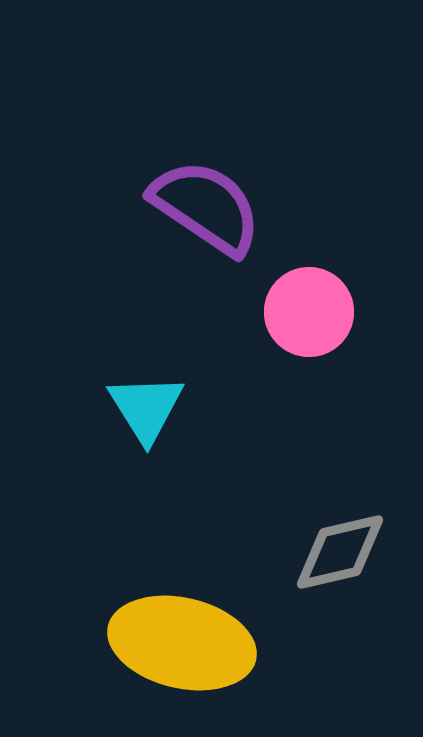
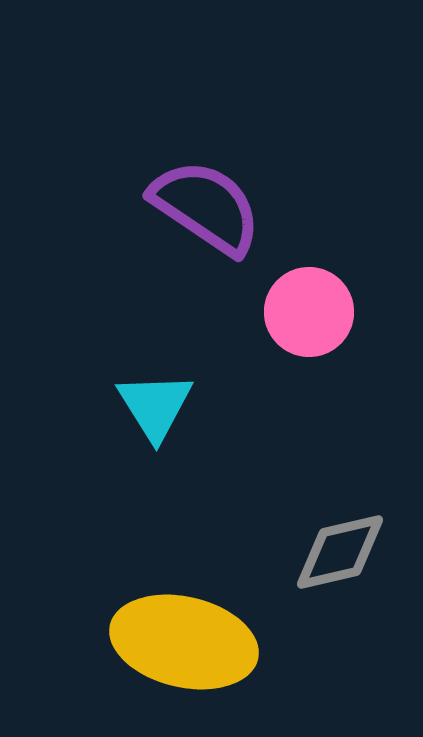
cyan triangle: moved 9 px right, 2 px up
yellow ellipse: moved 2 px right, 1 px up
